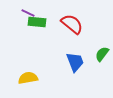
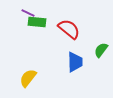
red semicircle: moved 3 px left, 5 px down
green semicircle: moved 1 px left, 4 px up
blue trapezoid: rotated 20 degrees clockwise
yellow semicircle: rotated 42 degrees counterclockwise
